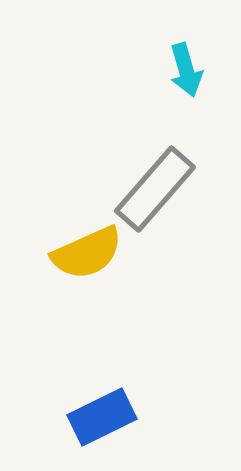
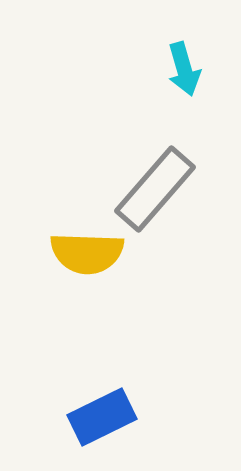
cyan arrow: moved 2 px left, 1 px up
yellow semicircle: rotated 26 degrees clockwise
